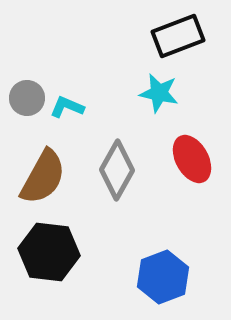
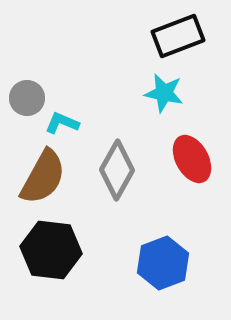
cyan star: moved 5 px right
cyan L-shape: moved 5 px left, 16 px down
black hexagon: moved 2 px right, 2 px up
blue hexagon: moved 14 px up
